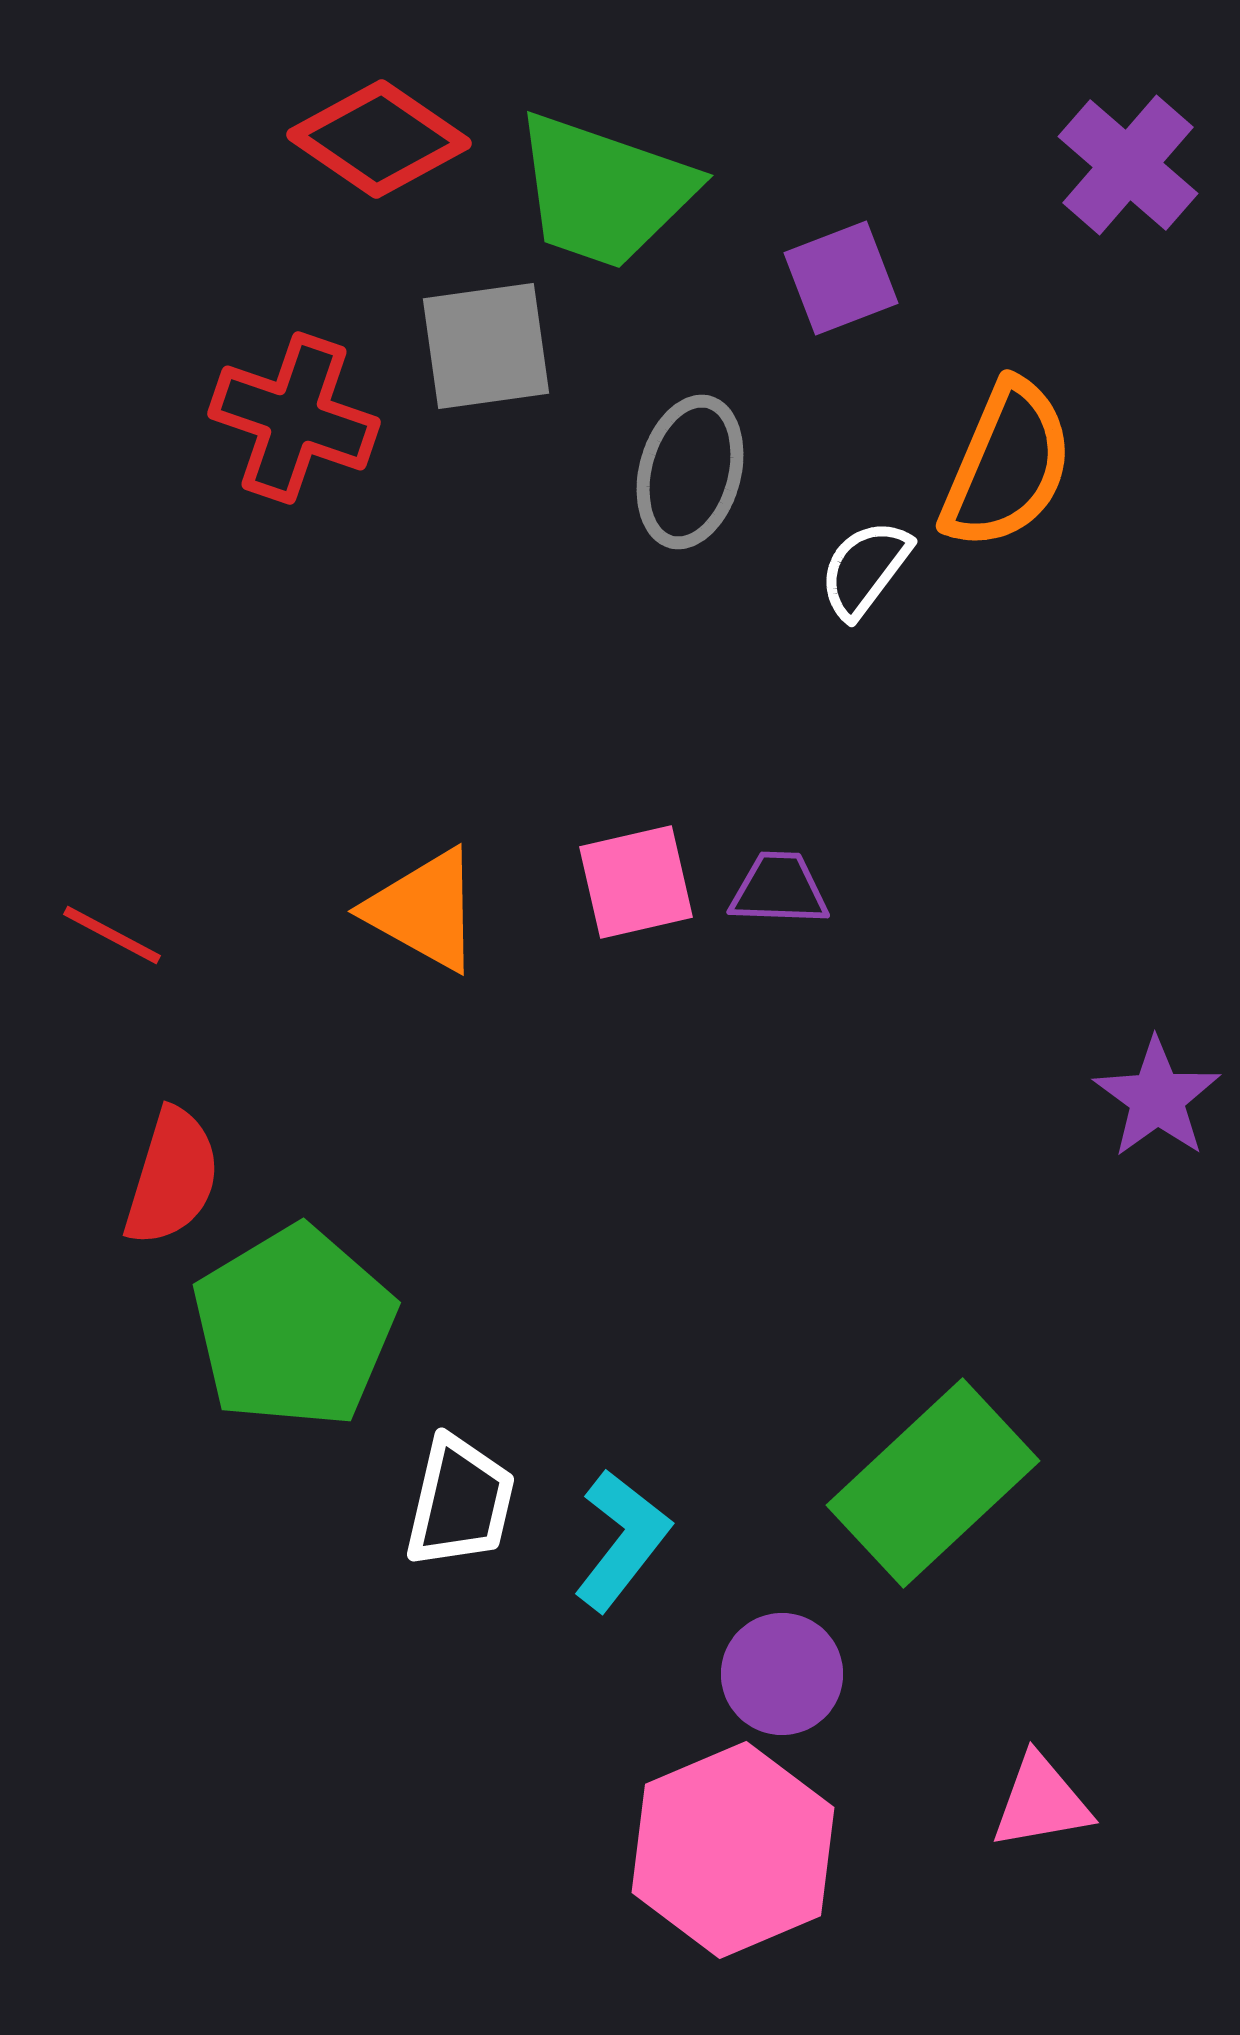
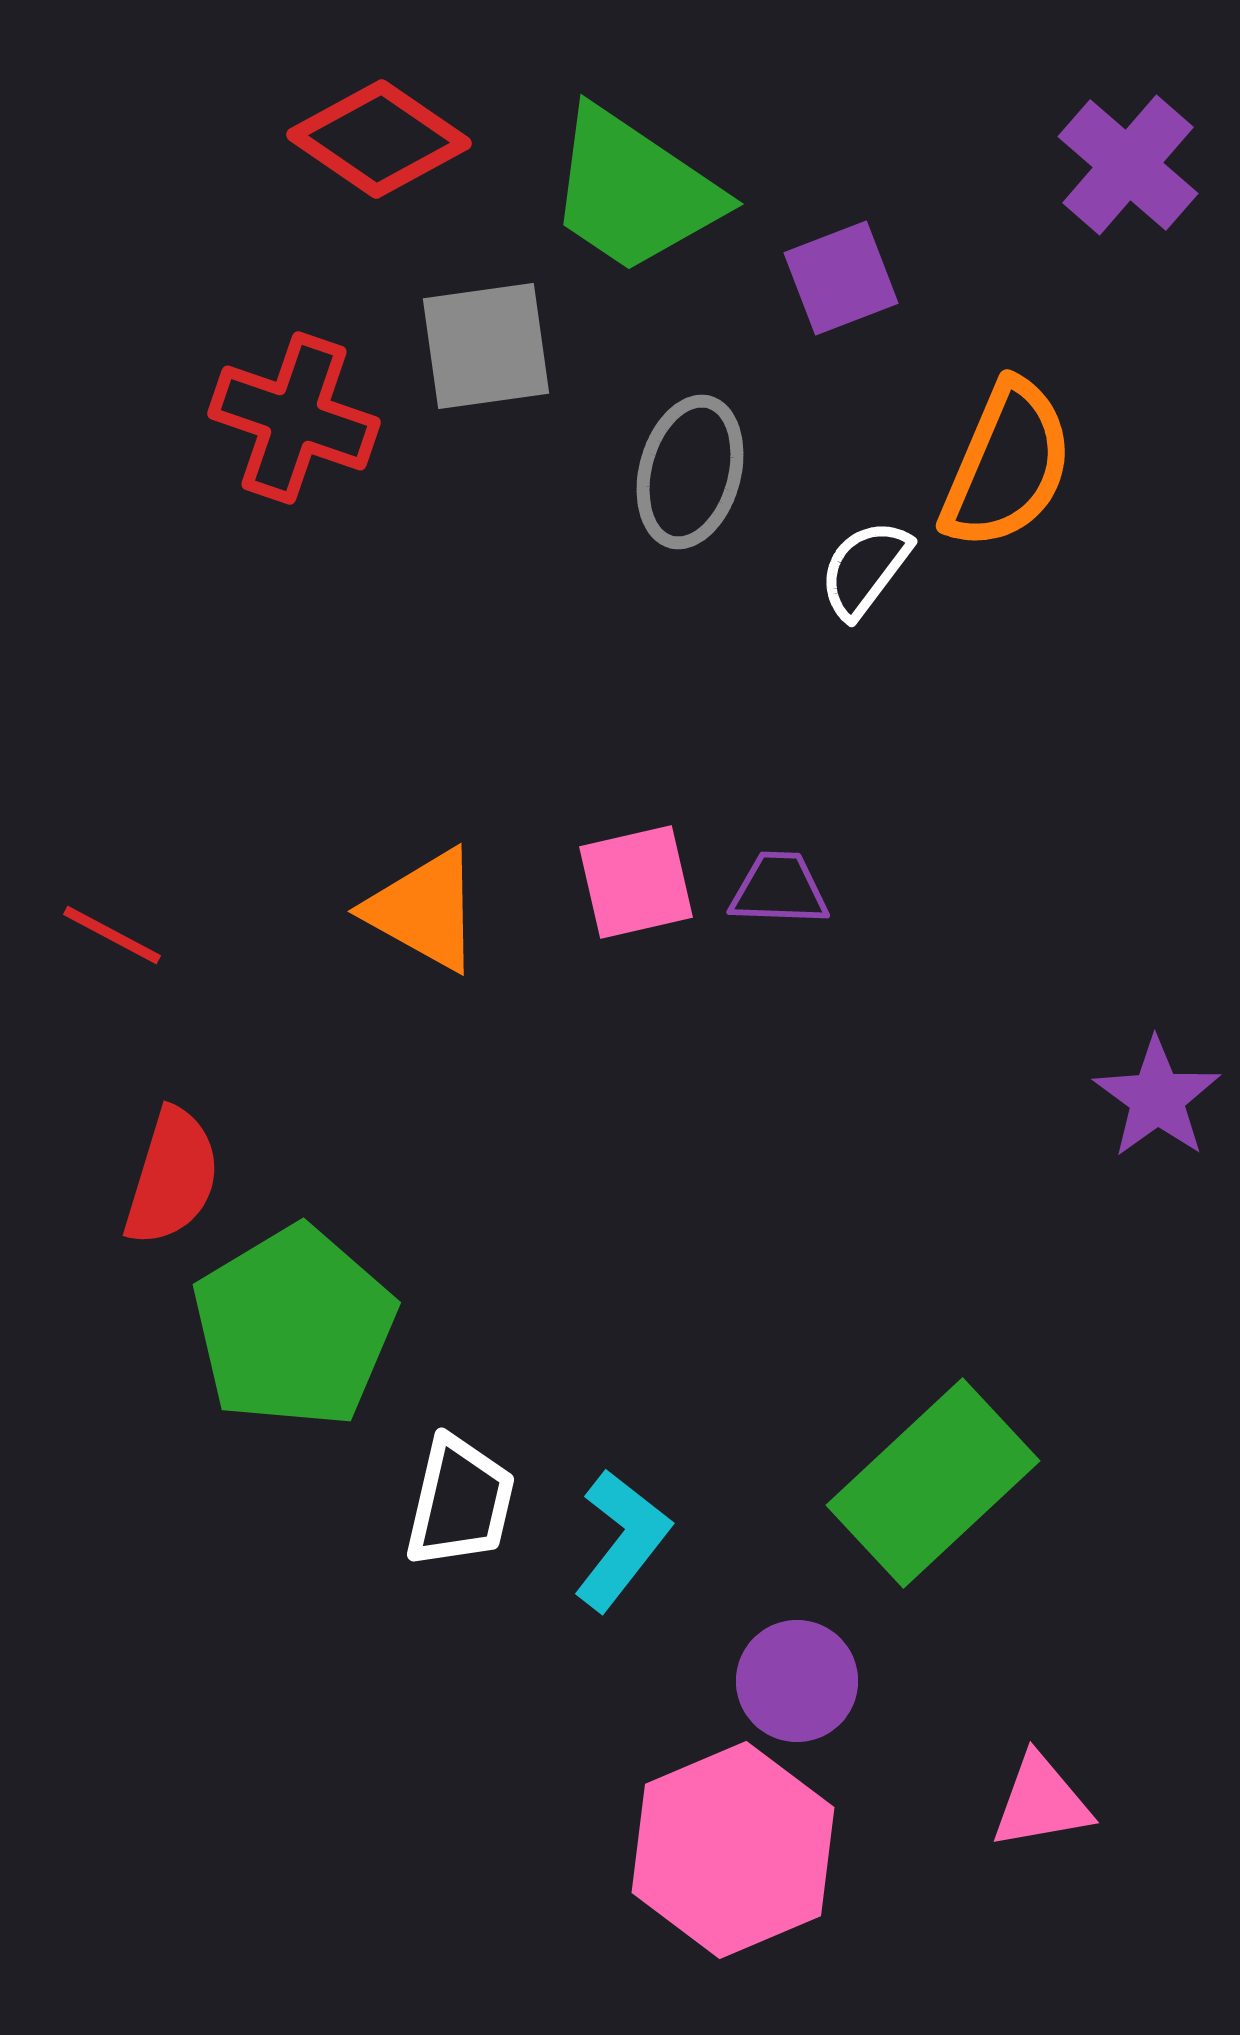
green trapezoid: moved 30 px right; rotated 15 degrees clockwise
purple circle: moved 15 px right, 7 px down
